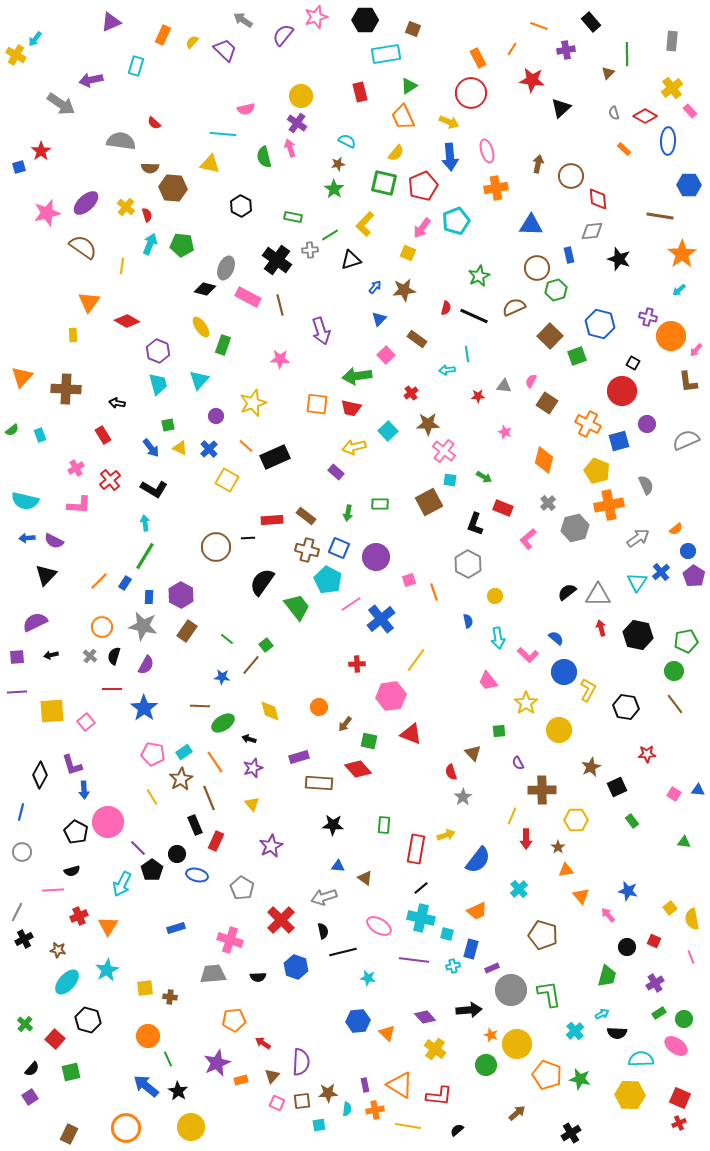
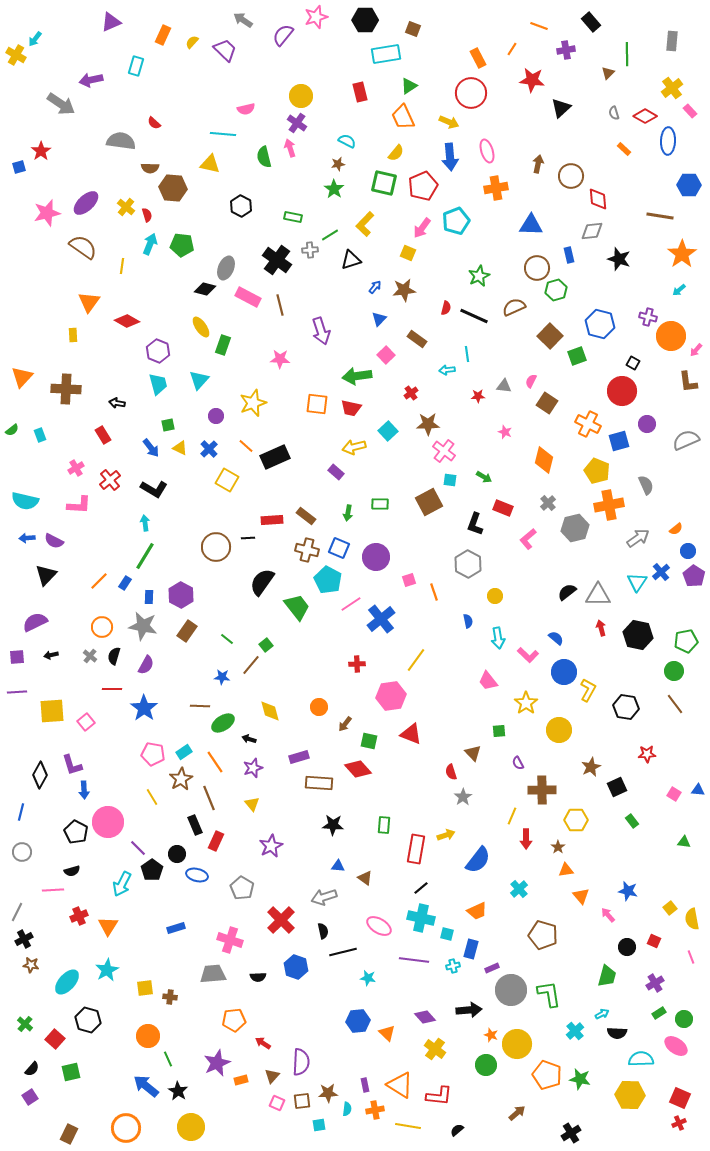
brown star at (58, 950): moved 27 px left, 15 px down
